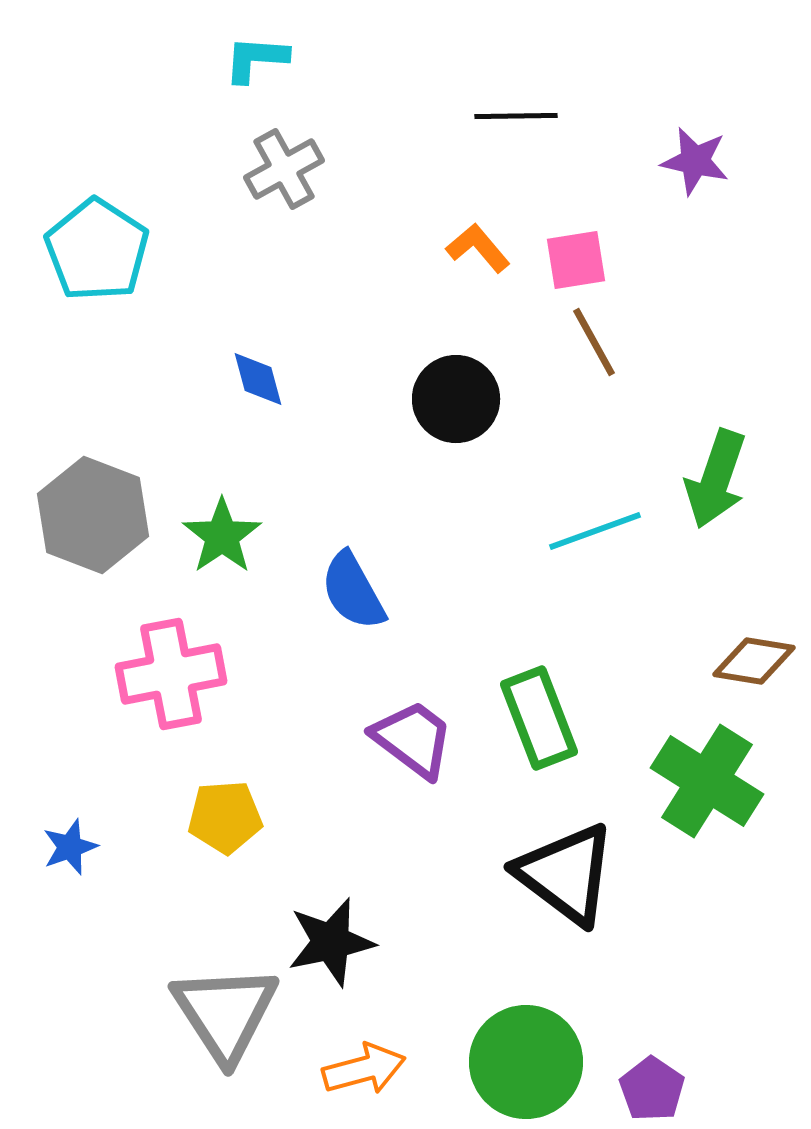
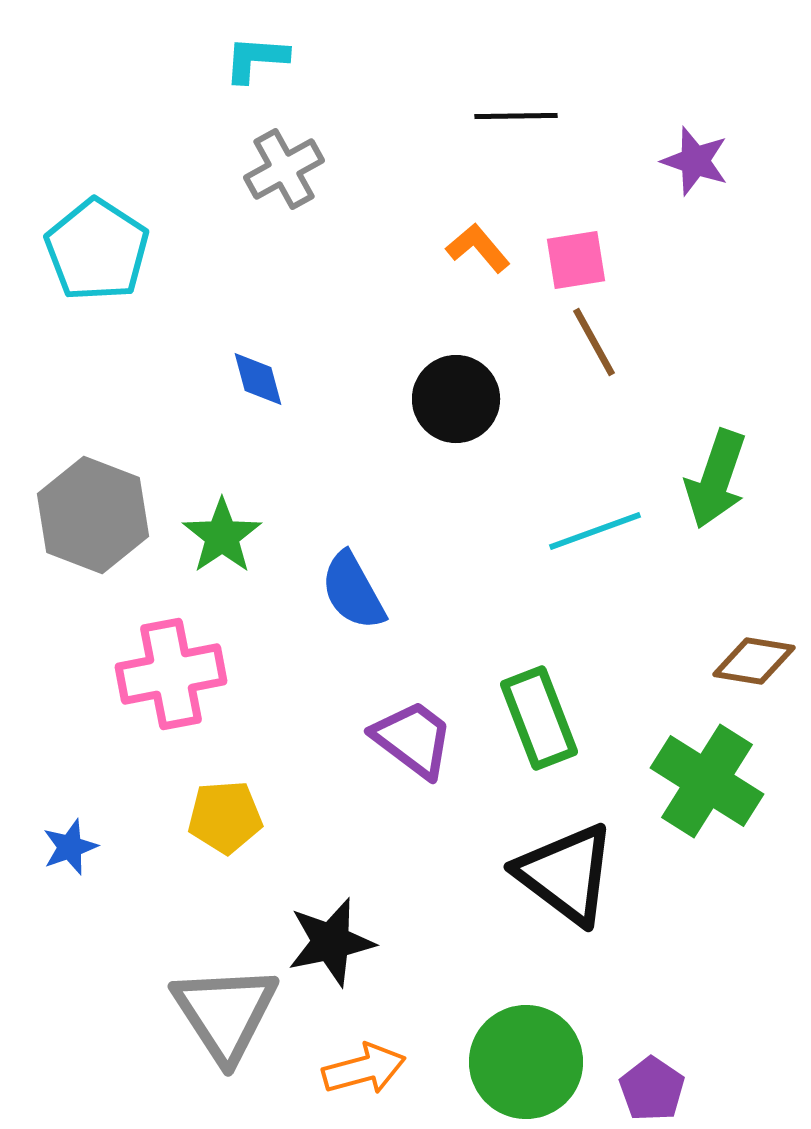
purple star: rotated 6 degrees clockwise
